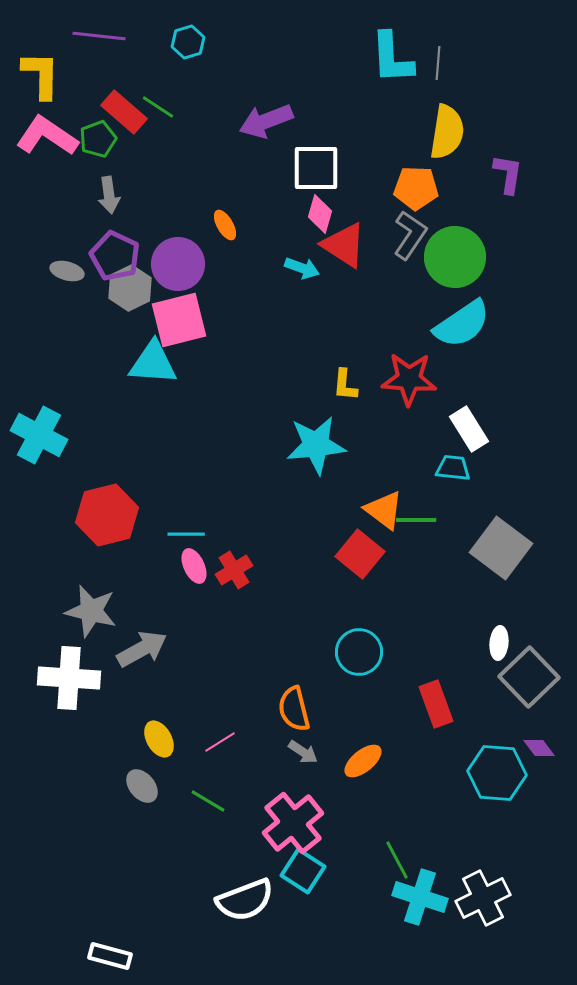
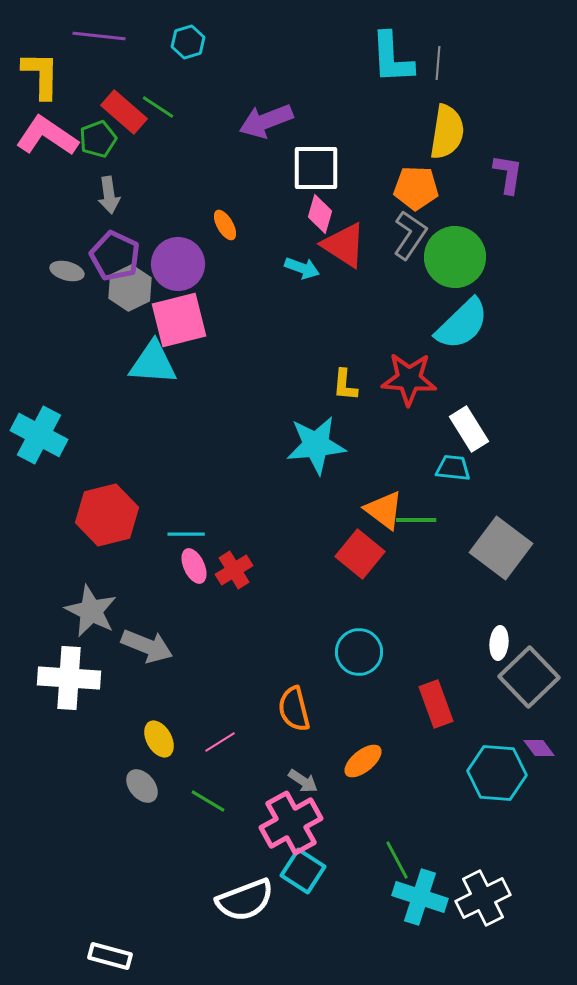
cyan semicircle at (462, 324): rotated 10 degrees counterclockwise
gray star at (91, 611): rotated 12 degrees clockwise
gray arrow at (142, 649): moved 5 px right, 3 px up; rotated 51 degrees clockwise
gray arrow at (303, 752): moved 29 px down
pink cross at (293, 823): moved 2 px left; rotated 10 degrees clockwise
